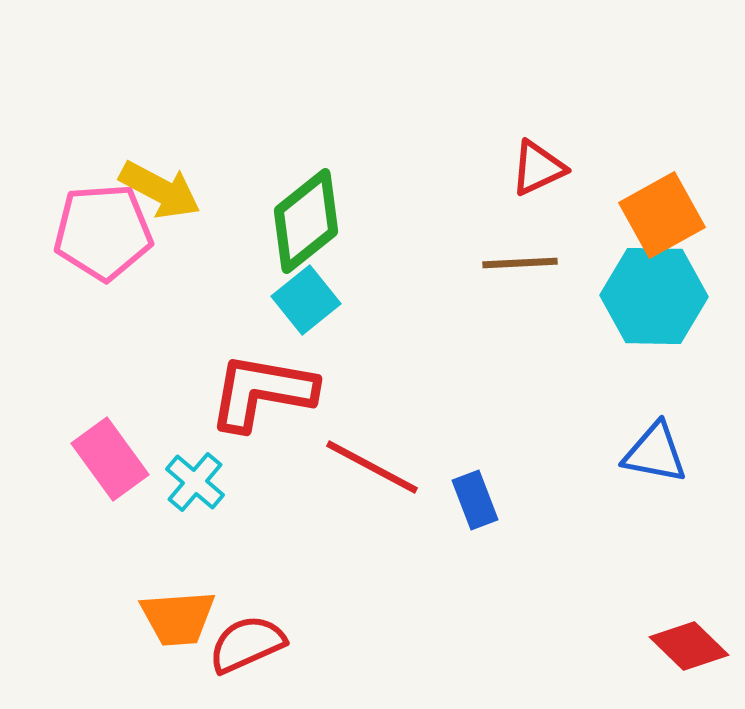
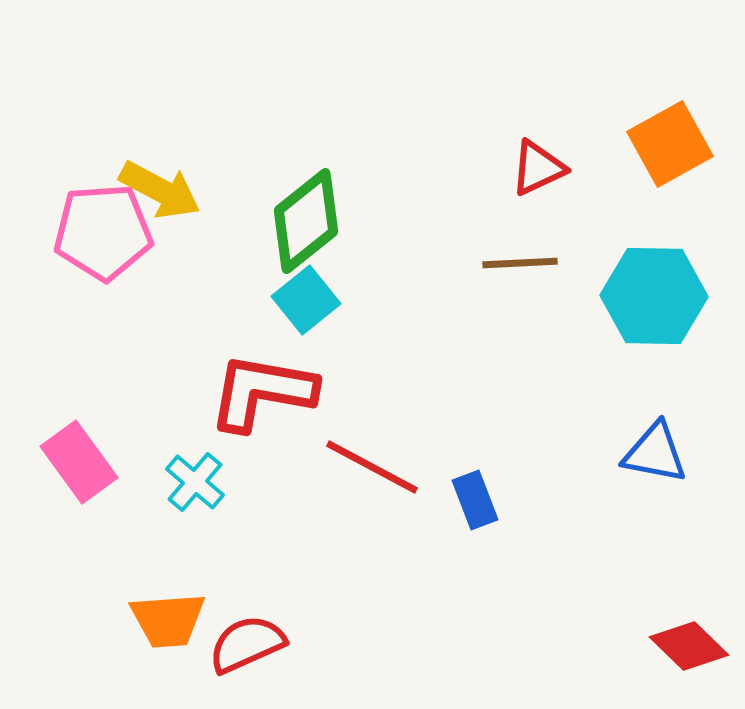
orange square: moved 8 px right, 71 px up
pink rectangle: moved 31 px left, 3 px down
orange trapezoid: moved 10 px left, 2 px down
